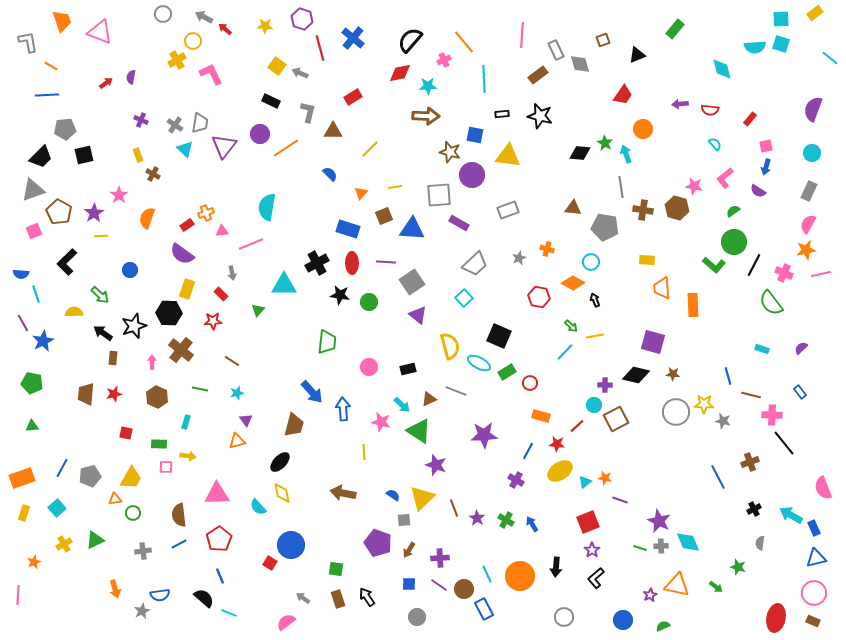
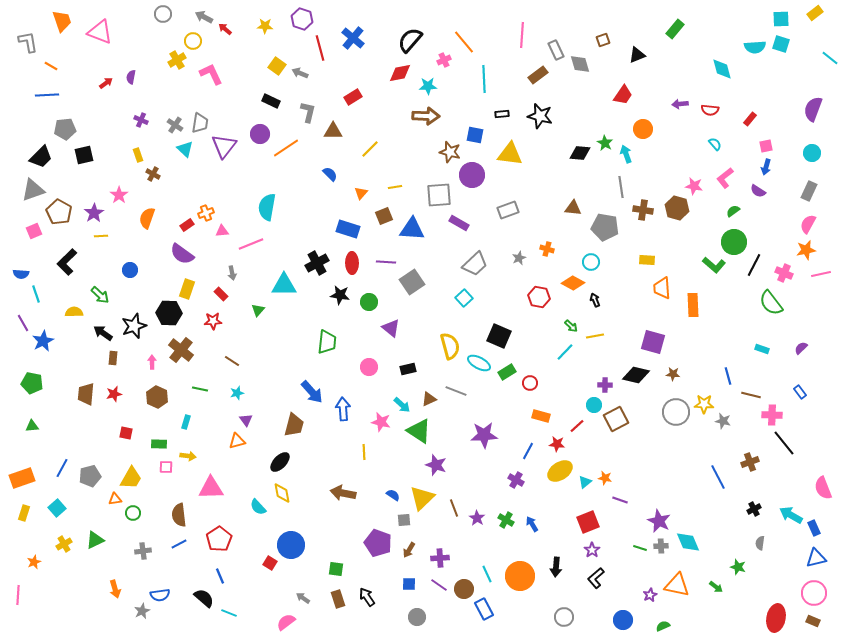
yellow triangle at (508, 156): moved 2 px right, 2 px up
purple triangle at (418, 315): moved 27 px left, 13 px down
pink triangle at (217, 494): moved 6 px left, 6 px up
